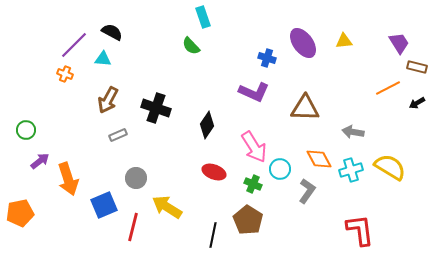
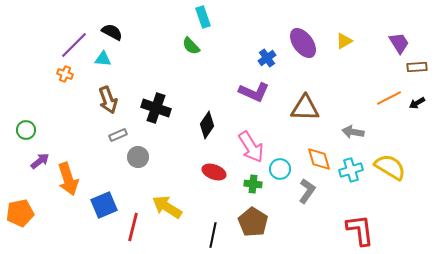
yellow triangle: rotated 24 degrees counterclockwise
blue cross: rotated 36 degrees clockwise
brown rectangle: rotated 18 degrees counterclockwise
orange line: moved 1 px right, 10 px down
brown arrow: rotated 48 degrees counterclockwise
pink arrow: moved 3 px left
orange diamond: rotated 12 degrees clockwise
gray circle: moved 2 px right, 21 px up
green cross: rotated 18 degrees counterclockwise
brown pentagon: moved 5 px right, 2 px down
